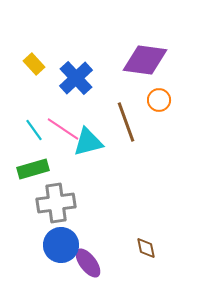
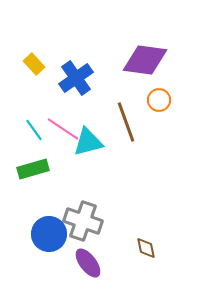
blue cross: rotated 8 degrees clockwise
gray cross: moved 27 px right, 18 px down; rotated 27 degrees clockwise
blue circle: moved 12 px left, 11 px up
